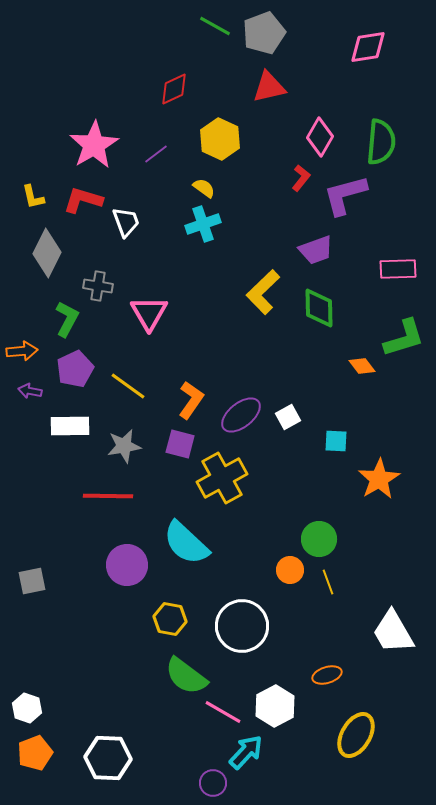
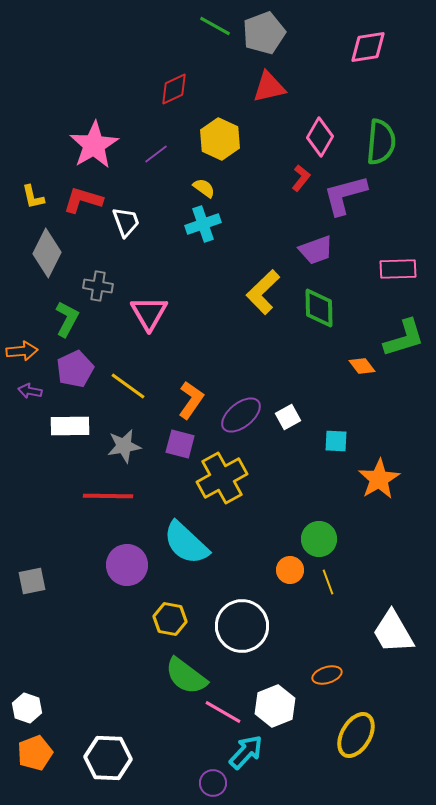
white hexagon at (275, 706): rotated 6 degrees clockwise
